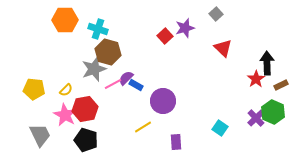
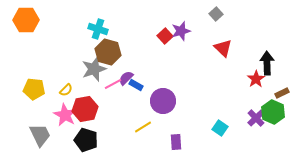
orange hexagon: moved 39 px left
purple star: moved 4 px left, 3 px down
brown rectangle: moved 1 px right, 8 px down
